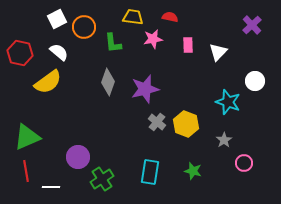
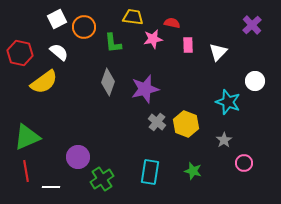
red semicircle: moved 2 px right, 6 px down
yellow semicircle: moved 4 px left
